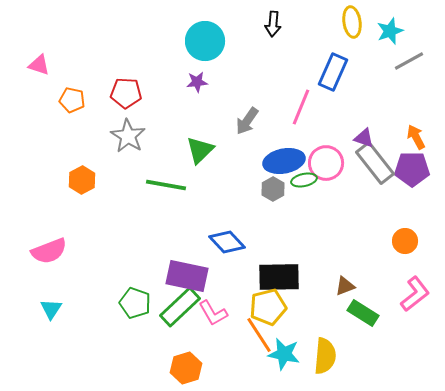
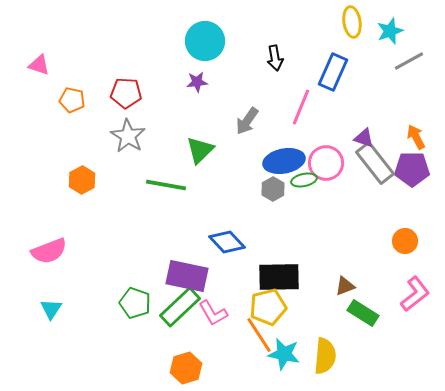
black arrow at (273, 24): moved 2 px right, 34 px down; rotated 15 degrees counterclockwise
